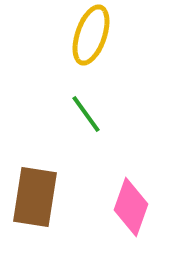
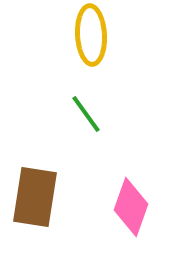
yellow ellipse: rotated 22 degrees counterclockwise
